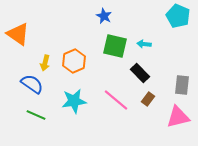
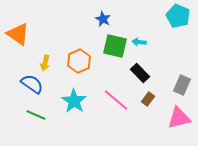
blue star: moved 1 px left, 3 px down
cyan arrow: moved 5 px left, 2 px up
orange hexagon: moved 5 px right
gray rectangle: rotated 18 degrees clockwise
cyan star: rotated 30 degrees counterclockwise
pink triangle: moved 1 px right, 1 px down
